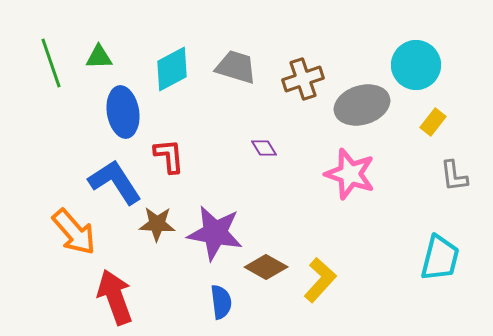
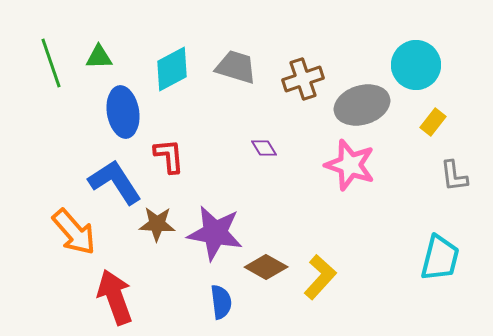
pink star: moved 9 px up
yellow L-shape: moved 3 px up
